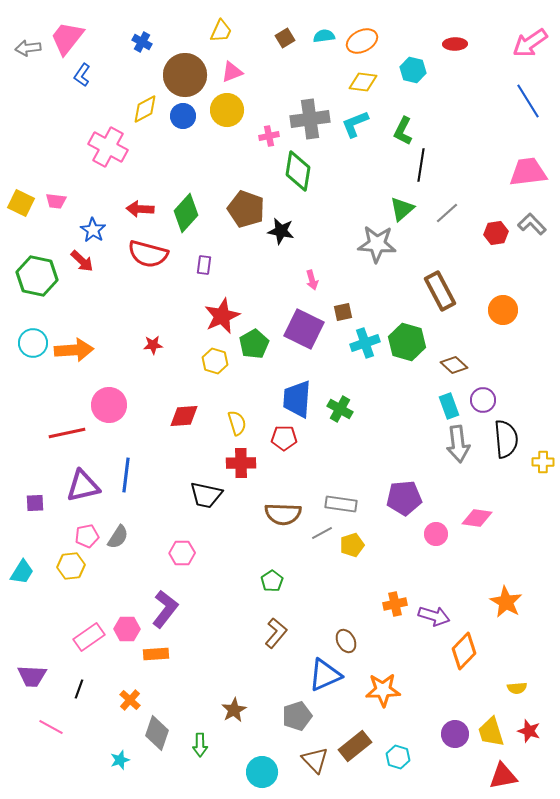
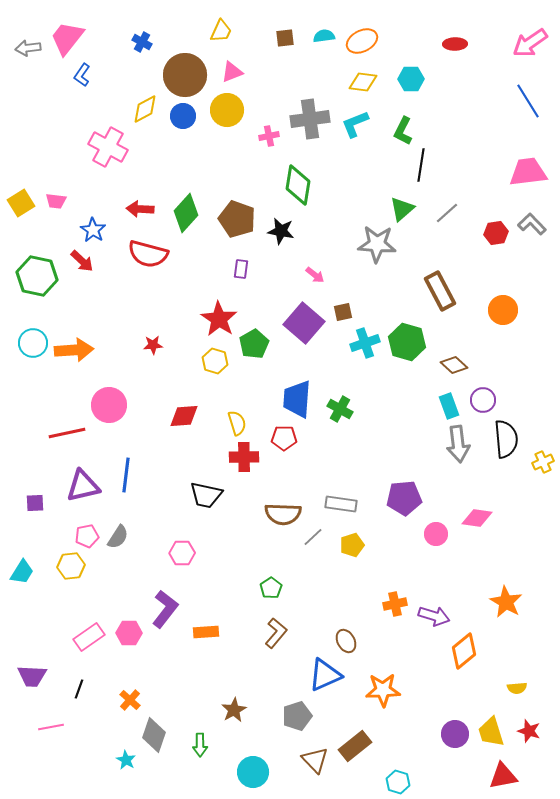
brown square at (285, 38): rotated 24 degrees clockwise
cyan hexagon at (413, 70): moved 2 px left, 9 px down; rotated 15 degrees counterclockwise
green diamond at (298, 171): moved 14 px down
yellow square at (21, 203): rotated 32 degrees clockwise
brown pentagon at (246, 209): moved 9 px left, 10 px down
purple rectangle at (204, 265): moved 37 px right, 4 px down
pink arrow at (312, 280): moved 3 px right, 5 px up; rotated 36 degrees counterclockwise
red star at (222, 316): moved 3 px left, 3 px down; rotated 15 degrees counterclockwise
purple square at (304, 329): moved 6 px up; rotated 15 degrees clockwise
yellow cross at (543, 462): rotated 25 degrees counterclockwise
red cross at (241, 463): moved 3 px right, 6 px up
gray line at (322, 533): moved 9 px left, 4 px down; rotated 15 degrees counterclockwise
green pentagon at (272, 581): moved 1 px left, 7 px down
pink hexagon at (127, 629): moved 2 px right, 4 px down
orange diamond at (464, 651): rotated 6 degrees clockwise
orange rectangle at (156, 654): moved 50 px right, 22 px up
pink line at (51, 727): rotated 40 degrees counterclockwise
gray diamond at (157, 733): moved 3 px left, 2 px down
cyan hexagon at (398, 757): moved 25 px down
cyan star at (120, 760): moved 6 px right; rotated 24 degrees counterclockwise
cyan circle at (262, 772): moved 9 px left
